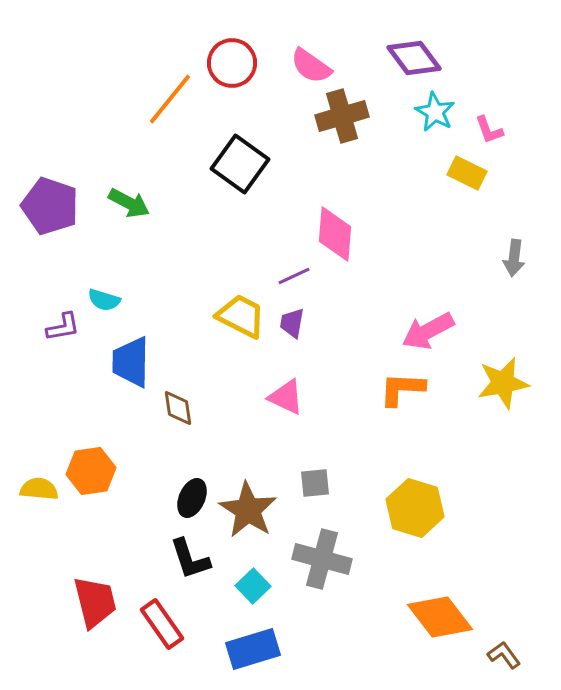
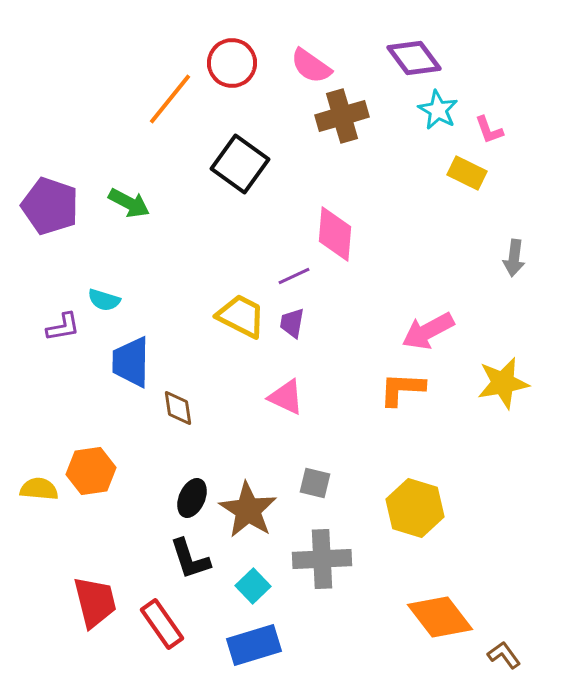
cyan star: moved 3 px right, 2 px up
gray square: rotated 20 degrees clockwise
gray cross: rotated 18 degrees counterclockwise
blue rectangle: moved 1 px right, 4 px up
